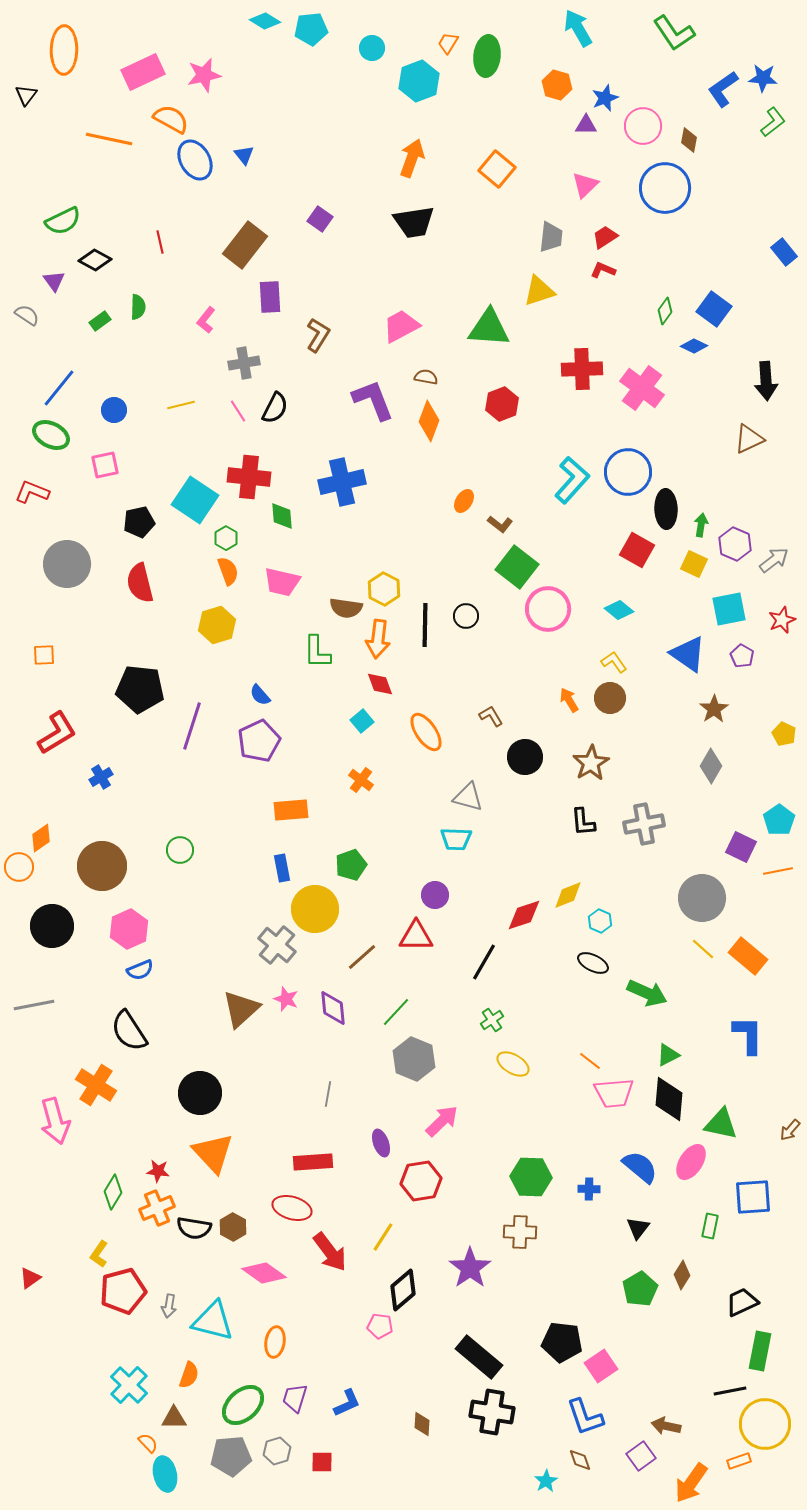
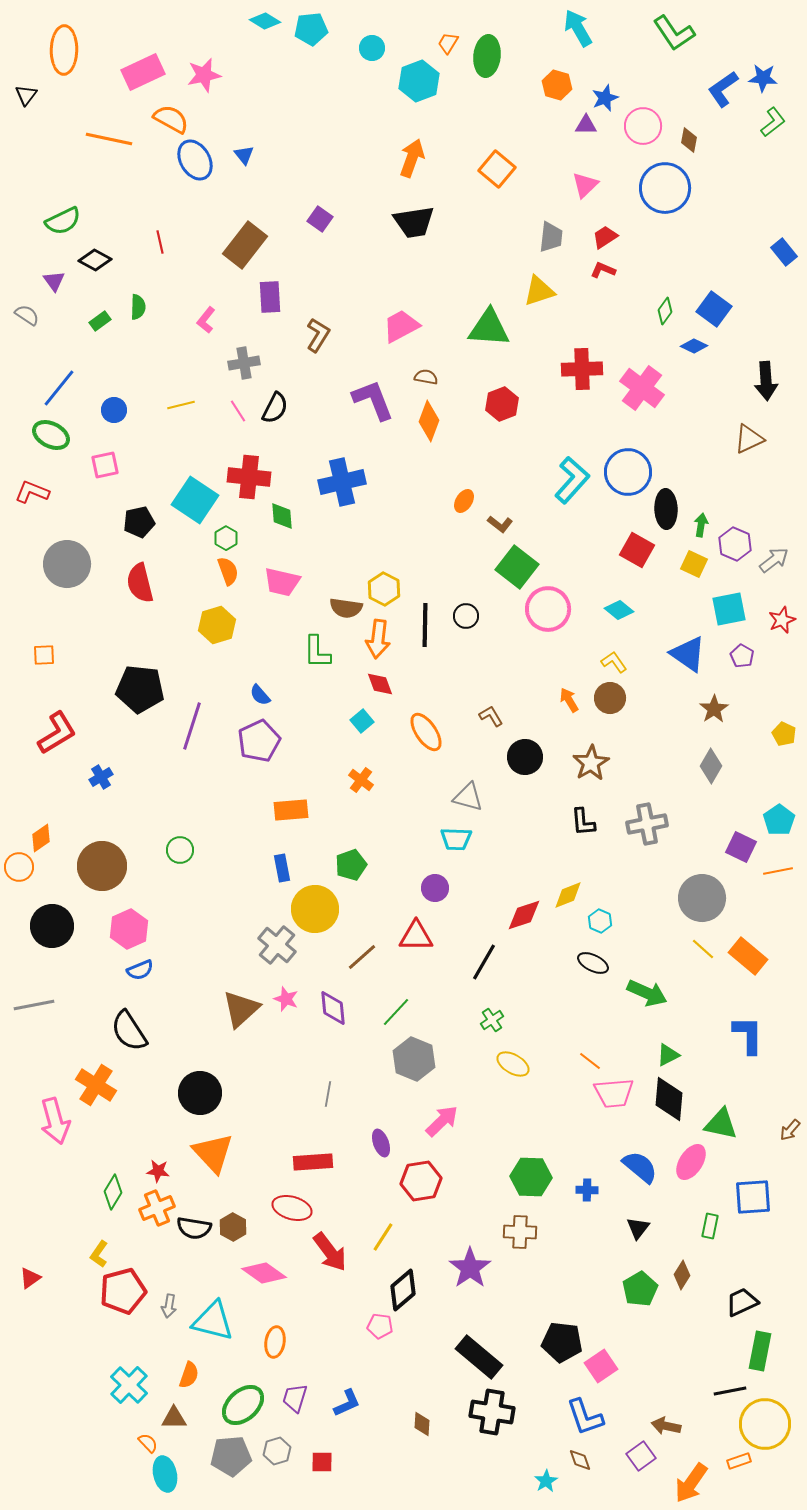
gray cross at (644, 824): moved 3 px right
purple circle at (435, 895): moved 7 px up
blue cross at (589, 1189): moved 2 px left, 1 px down
